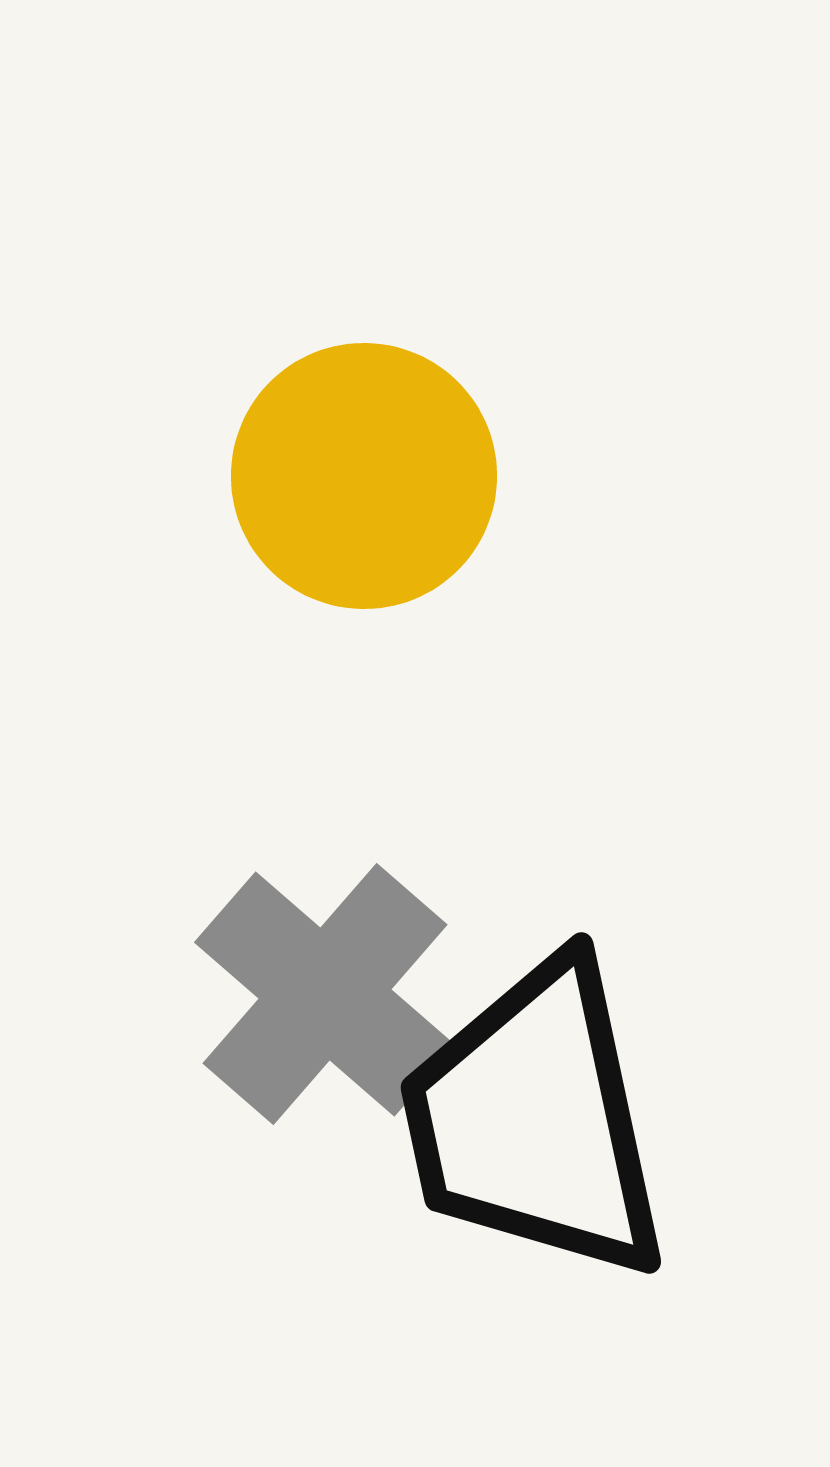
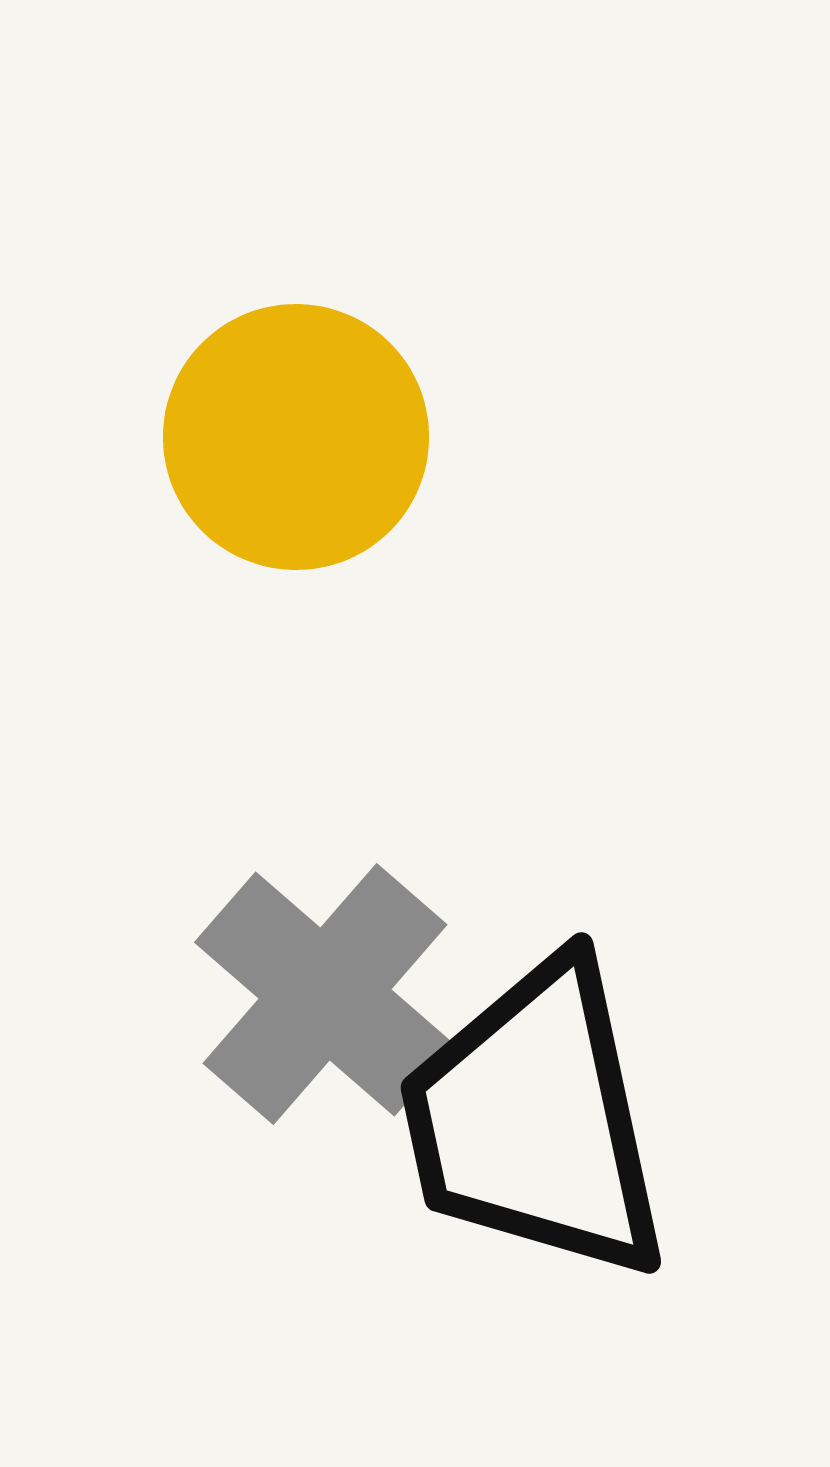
yellow circle: moved 68 px left, 39 px up
